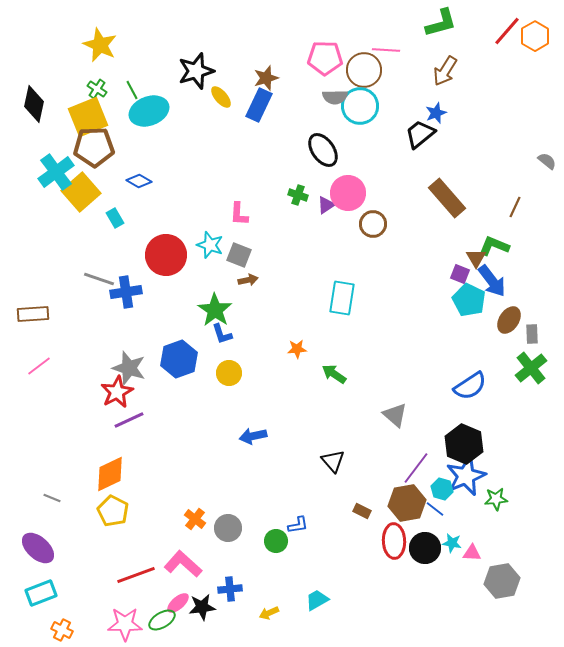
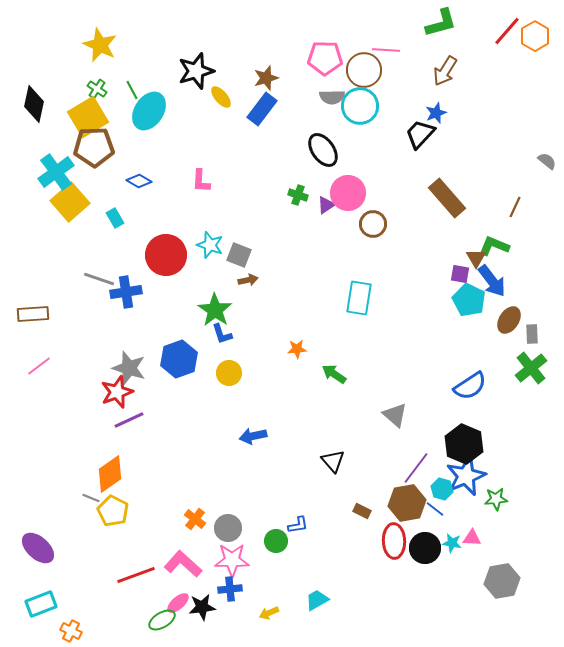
gray semicircle at (335, 97): moved 3 px left
blue rectangle at (259, 105): moved 3 px right, 4 px down; rotated 12 degrees clockwise
cyan ellipse at (149, 111): rotated 36 degrees counterclockwise
yellow square at (88, 117): rotated 9 degrees counterclockwise
black trapezoid at (420, 134): rotated 8 degrees counterclockwise
yellow square at (81, 192): moved 11 px left, 10 px down
pink L-shape at (239, 214): moved 38 px left, 33 px up
purple square at (460, 274): rotated 12 degrees counterclockwise
cyan rectangle at (342, 298): moved 17 px right
red star at (117, 392): rotated 8 degrees clockwise
orange diamond at (110, 474): rotated 9 degrees counterclockwise
gray line at (52, 498): moved 39 px right
pink triangle at (472, 553): moved 15 px up
cyan rectangle at (41, 593): moved 11 px down
pink star at (125, 624): moved 107 px right, 64 px up
orange cross at (62, 630): moved 9 px right, 1 px down
